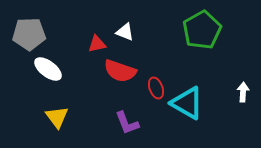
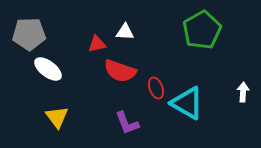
white triangle: rotated 18 degrees counterclockwise
